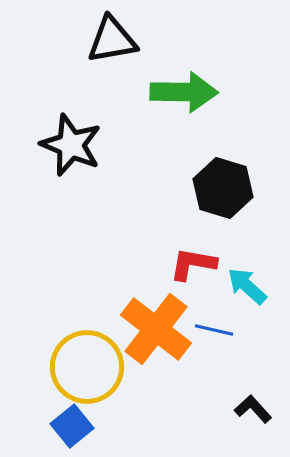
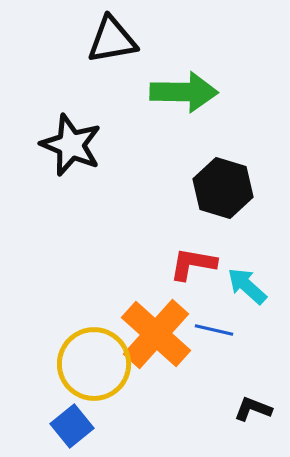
orange cross: moved 5 px down; rotated 4 degrees clockwise
yellow circle: moved 7 px right, 3 px up
black L-shape: rotated 27 degrees counterclockwise
